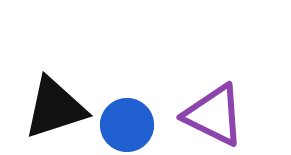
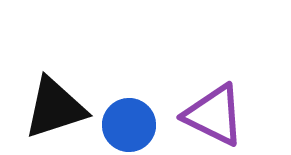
blue circle: moved 2 px right
